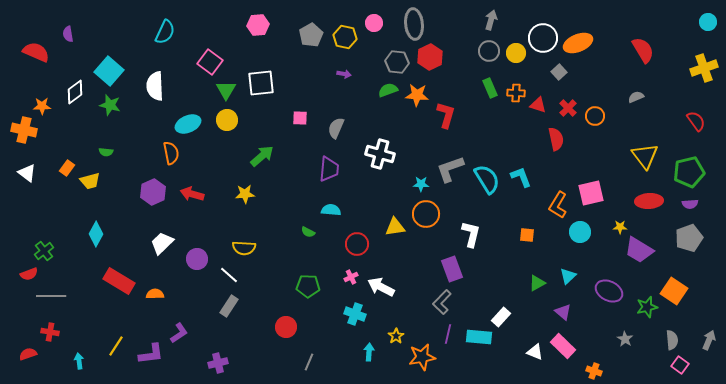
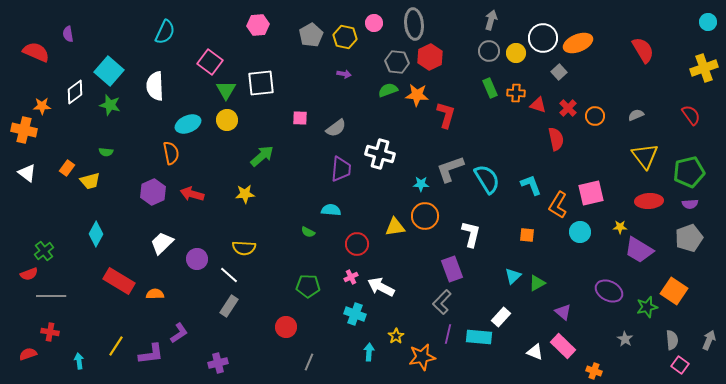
gray semicircle at (636, 97): moved 18 px down
red semicircle at (696, 121): moved 5 px left, 6 px up
gray semicircle at (336, 128): rotated 150 degrees counterclockwise
purple trapezoid at (329, 169): moved 12 px right
cyan L-shape at (521, 177): moved 10 px right, 8 px down
orange circle at (426, 214): moved 1 px left, 2 px down
cyan triangle at (568, 276): moved 55 px left
